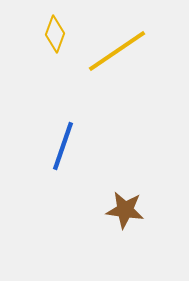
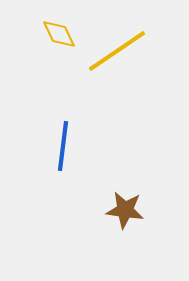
yellow diamond: moved 4 px right; rotated 45 degrees counterclockwise
blue line: rotated 12 degrees counterclockwise
